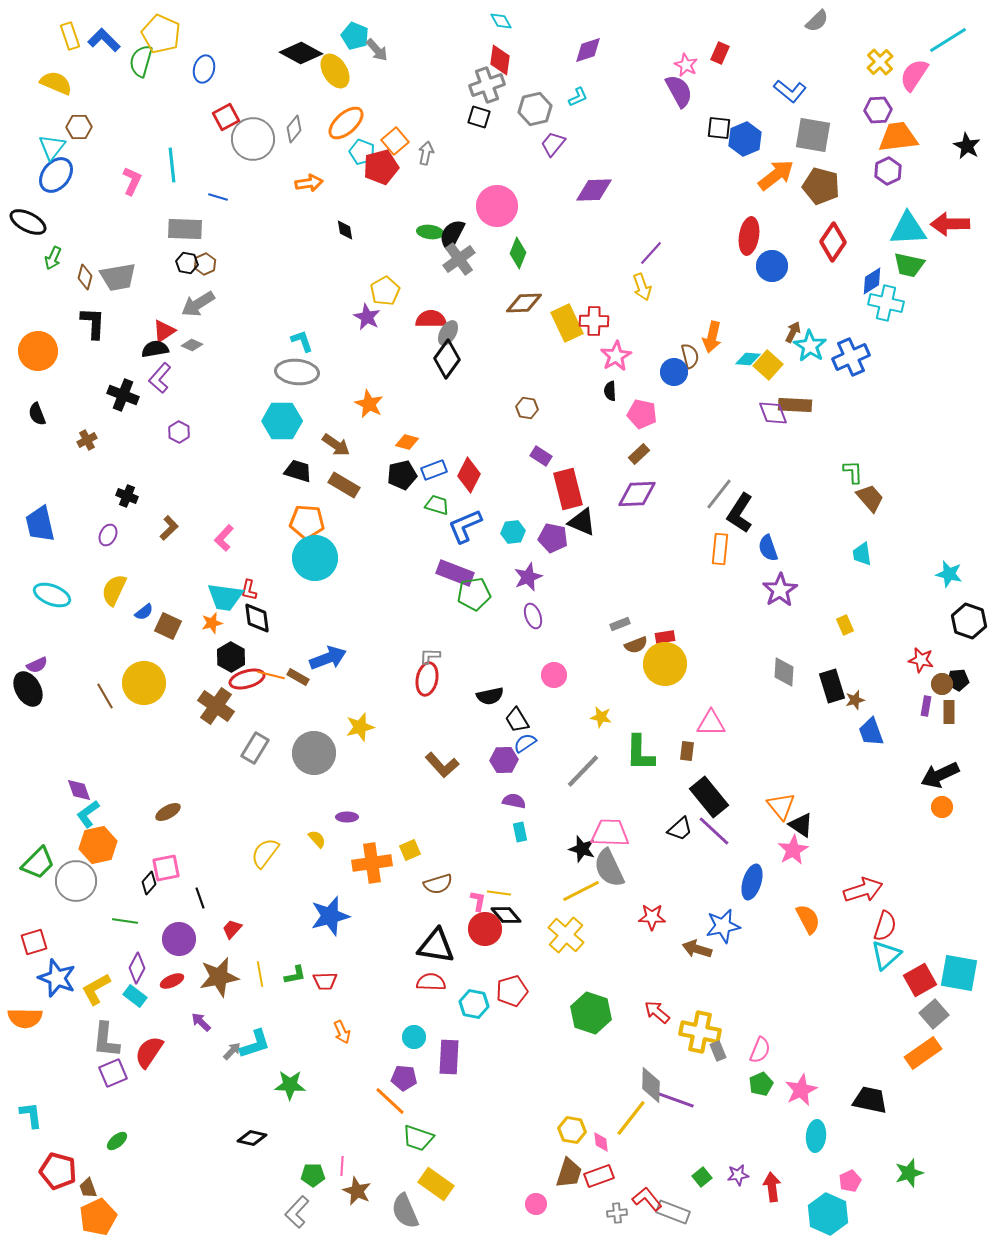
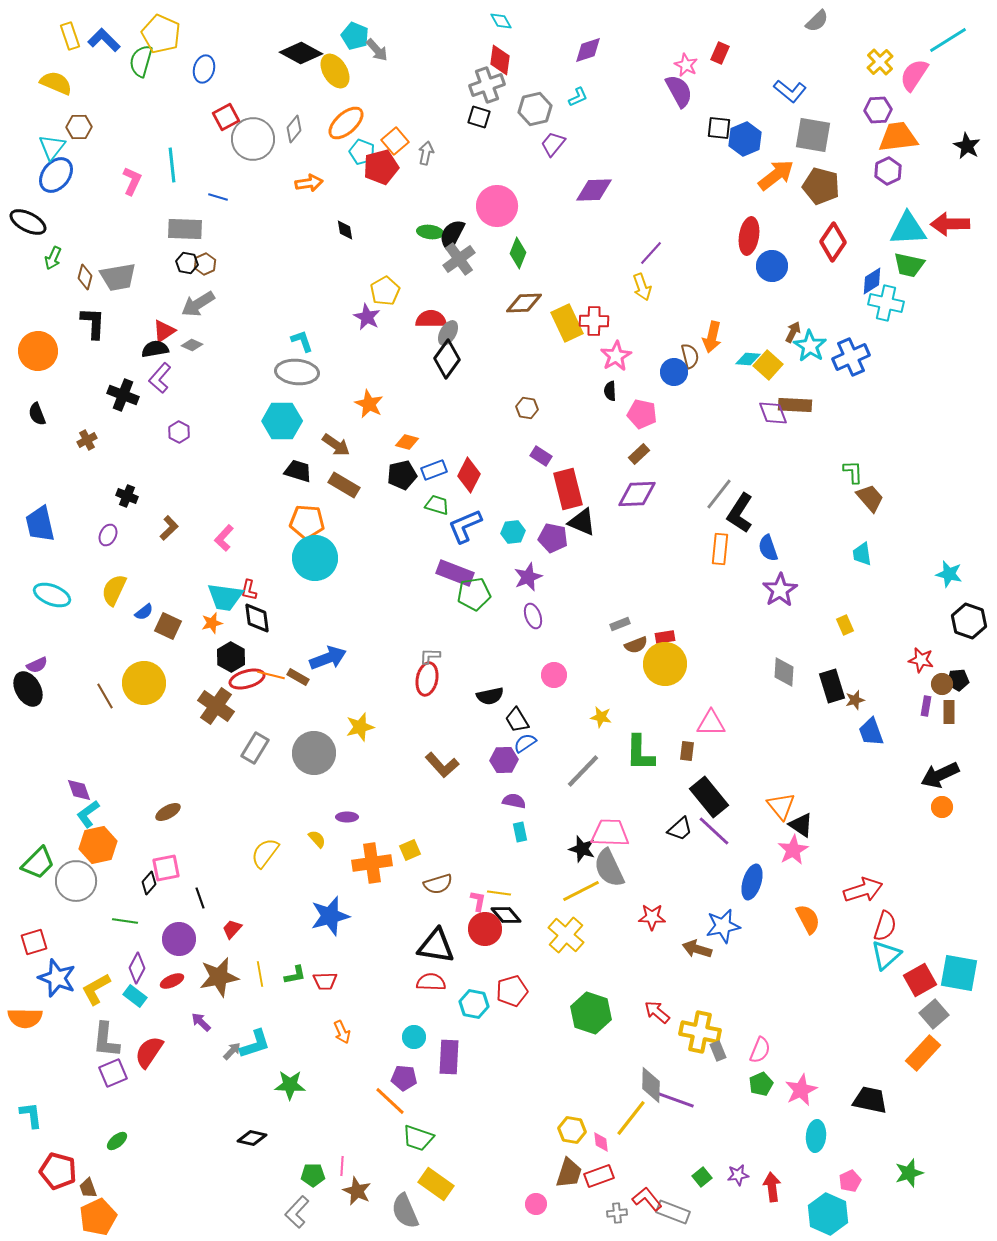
orange rectangle at (923, 1053): rotated 12 degrees counterclockwise
